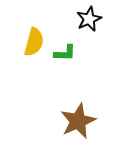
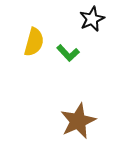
black star: moved 3 px right
green L-shape: moved 3 px right; rotated 45 degrees clockwise
